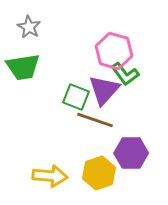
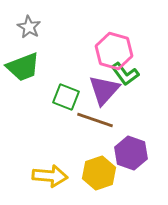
green trapezoid: rotated 12 degrees counterclockwise
green square: moved 10 px left
purple hexagon: rotated 20 degrees clockwise
